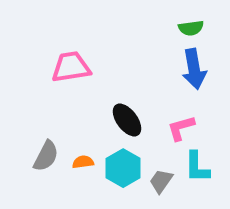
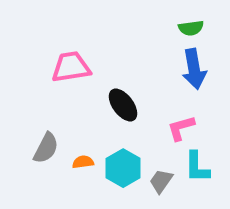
black ellipse: moved 4 px left, 15 px up
gray semicircle: moved 8 px up
